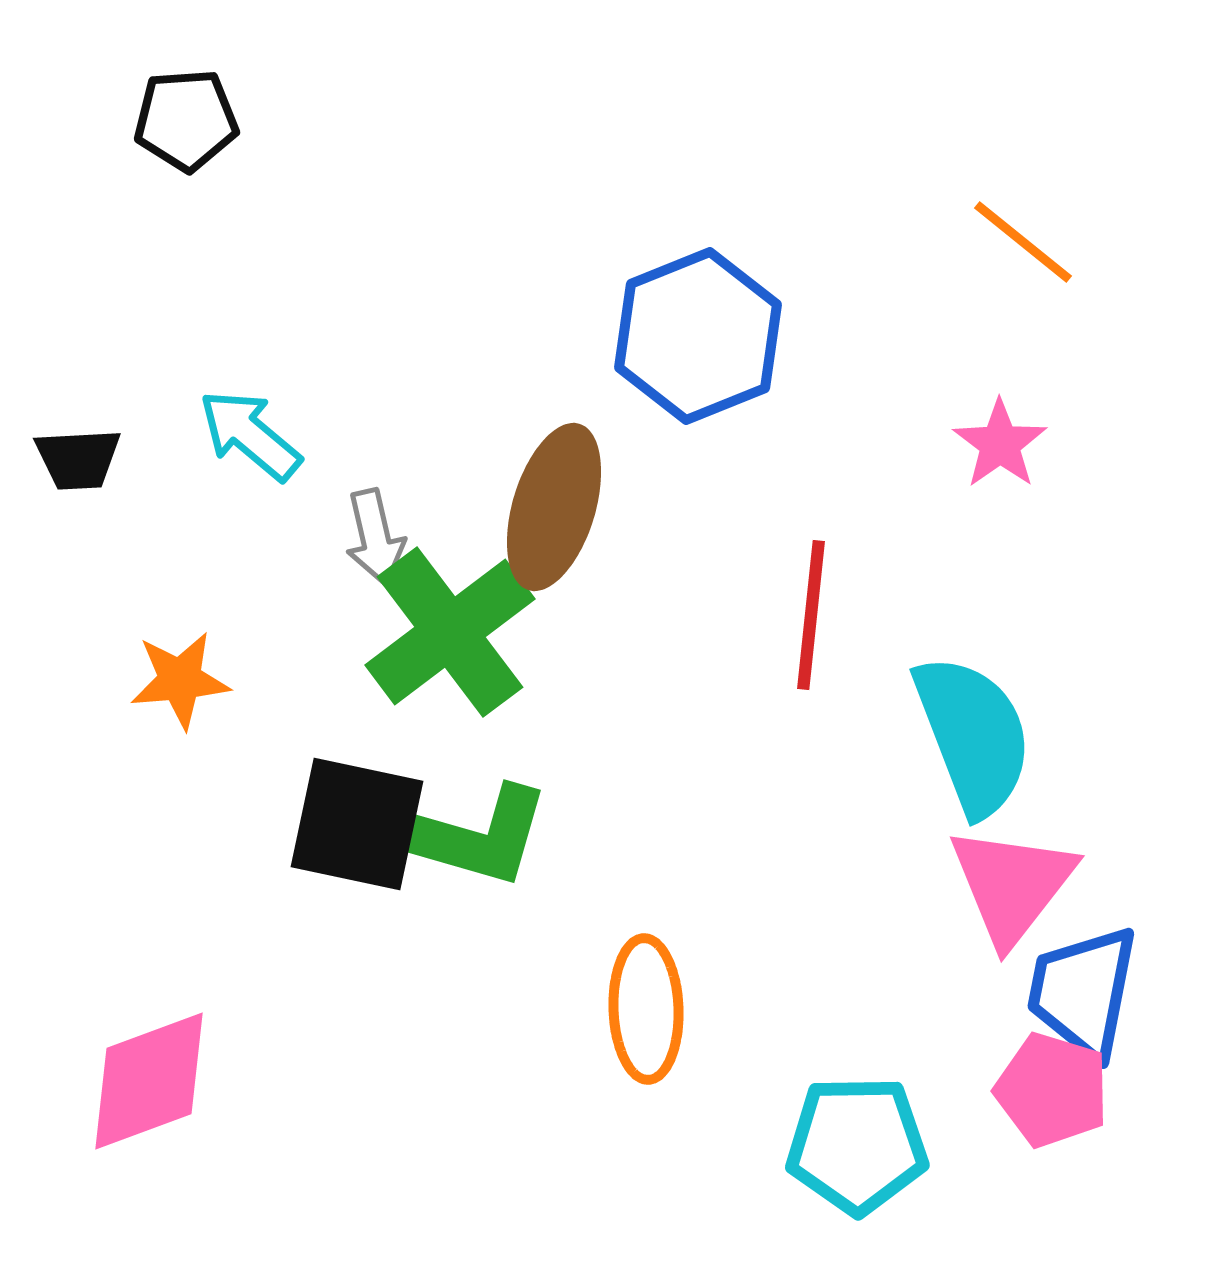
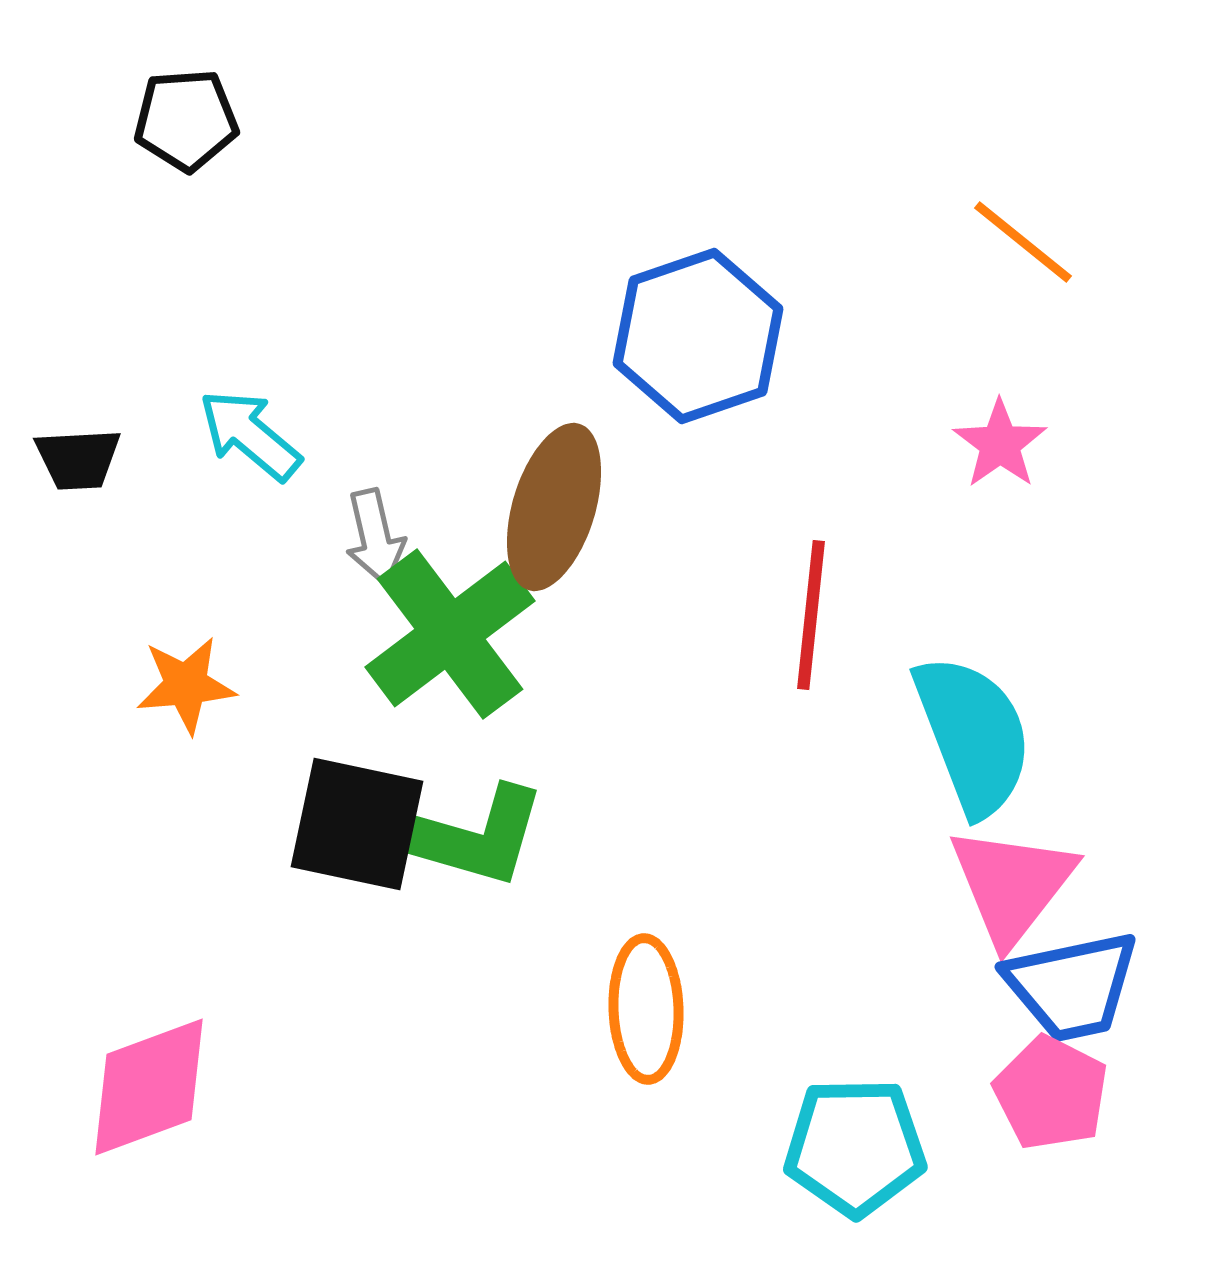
blue hexagon: rotated 3 degrees clockwise
green cross: moved 2 px down
orange star: moved 6 px right, 5 px down
green L-shape: moved 4 px left
blue trapezoid: moved 11 px left, 6 px up; rotated 113 degrees counterclockwise
pink diamond: moved 6 px down
pink pentagon: moved 1 px left, 3 px down; rotated 10 degrees clockwise
cyan pentagon: moved 2 px left, 2 px down
